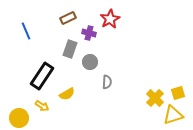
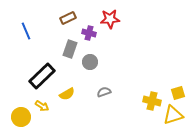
red star: rotated 24 degrees clockwise
black rectangle: rotated 12 degrees clockwise
gray semicircle: moved 3 px left, 10 px down; rotated 112 degrees counterclockwise
yellow cross: moved 3 px left, 3 px down; rotated 30 degrees counterclockwise
yellow circle: moved 2 px right, 1 px up
